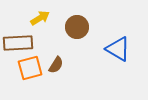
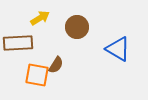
orange square: moved 7 px right, 7 px down; rotated 25 degrees clockwise
